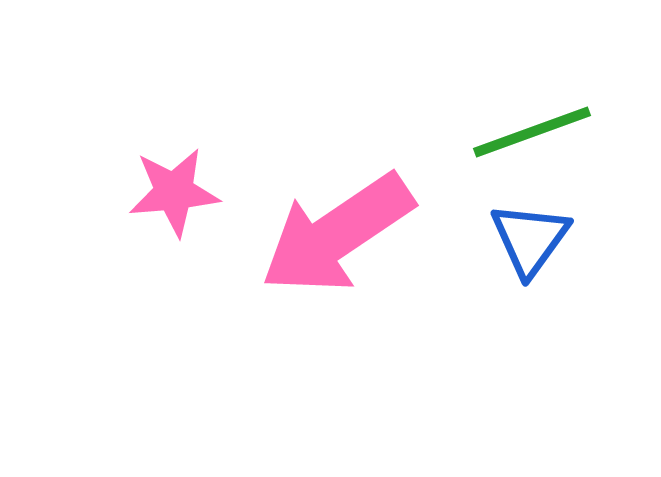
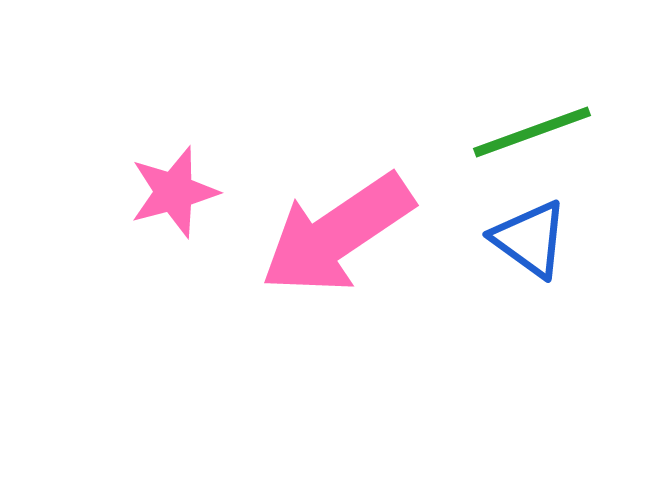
pink star: rotated 10 degrees counterclockwise
blue triangle: rotated 30 degrees counterclockwise
